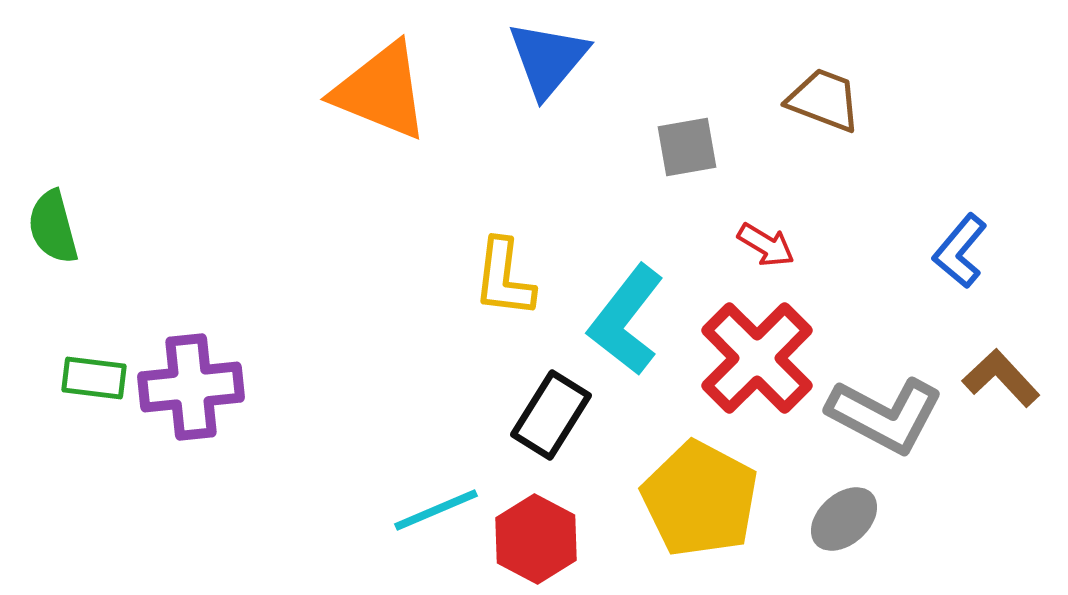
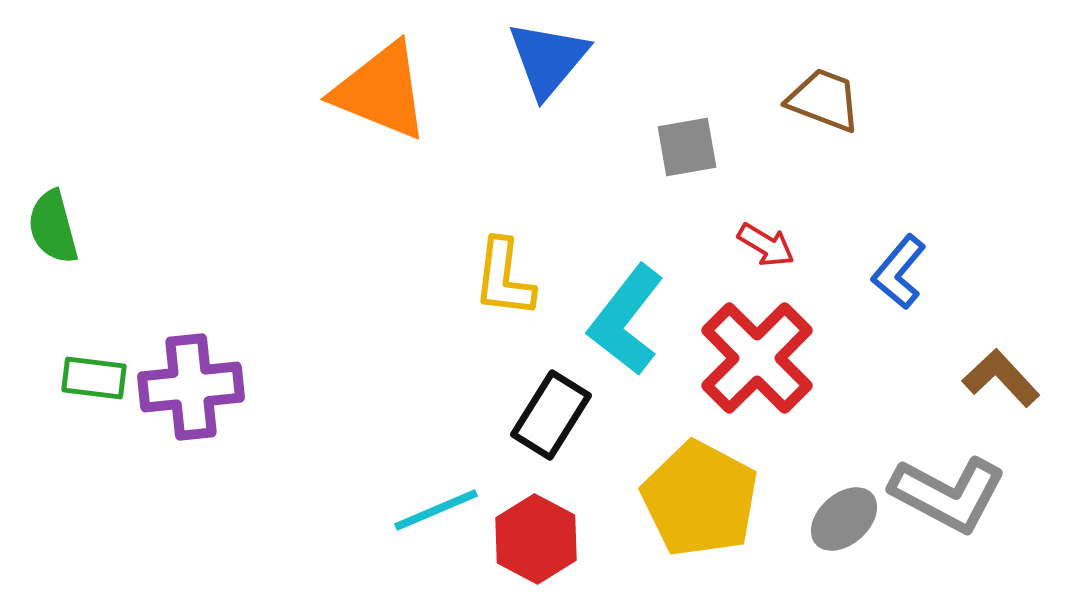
blue L-shape: moved 61 px left, 21 px down
gray L-shape: moved 63 px right, 79 px down
